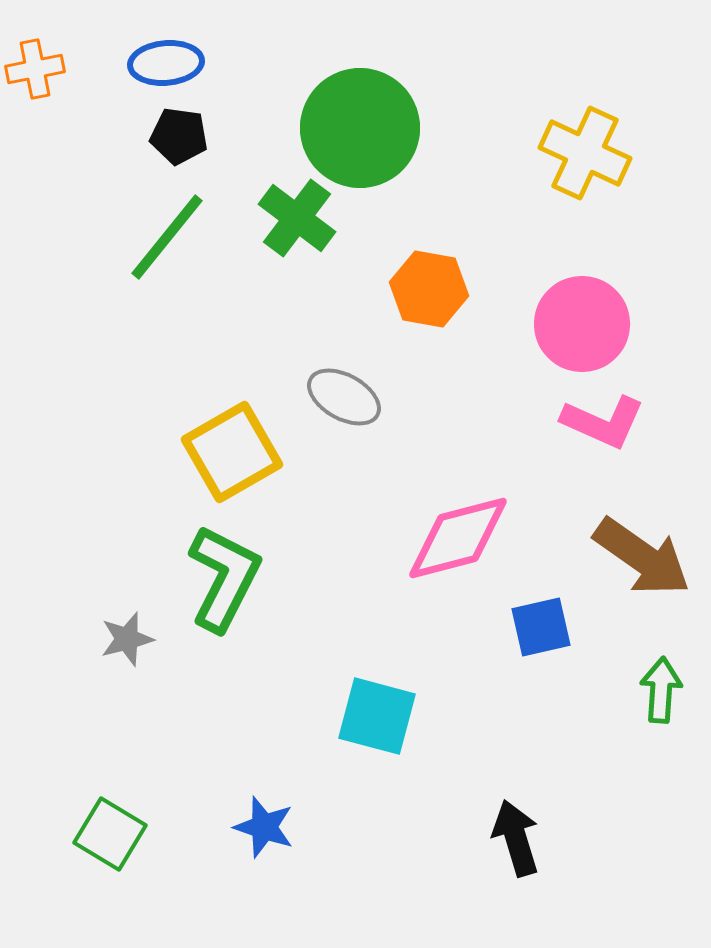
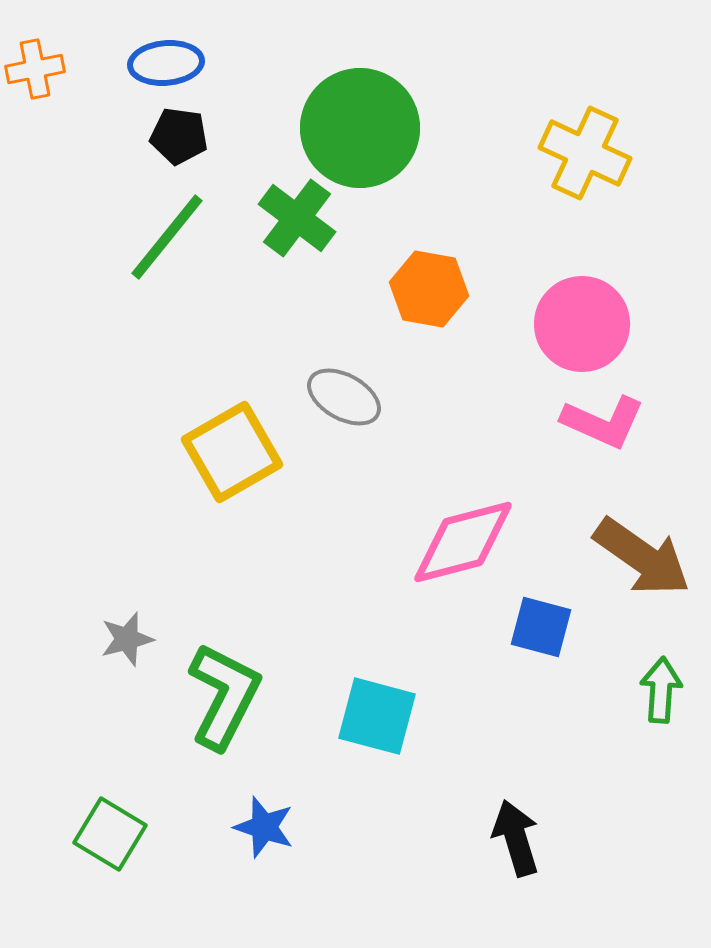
pink diamond: moved 5 px right, 4 px down
green L-shape: moved 118 px down
blue square: rotated 28 degrees clockwise
